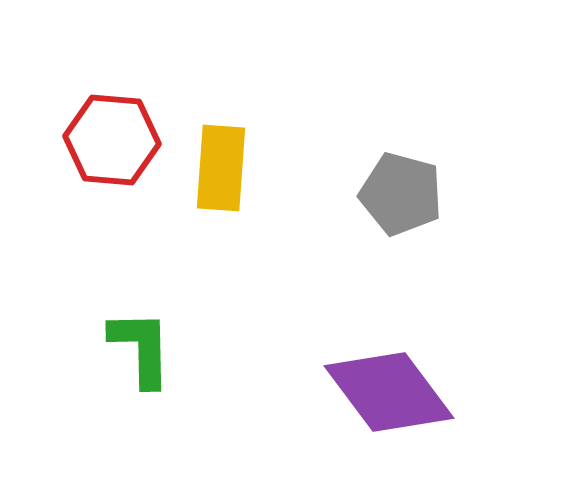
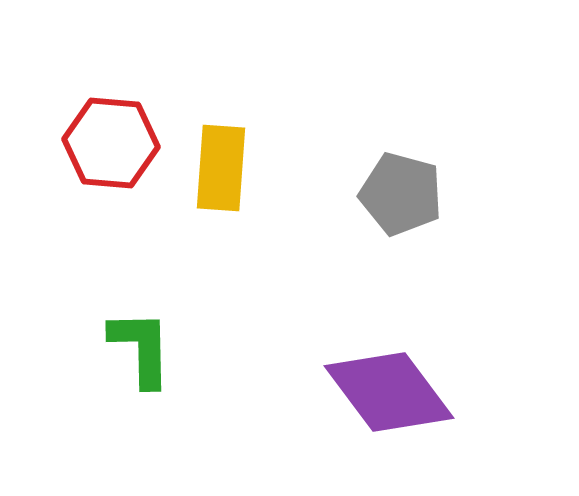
red hexagon: moved 1 px left, 3 px down
